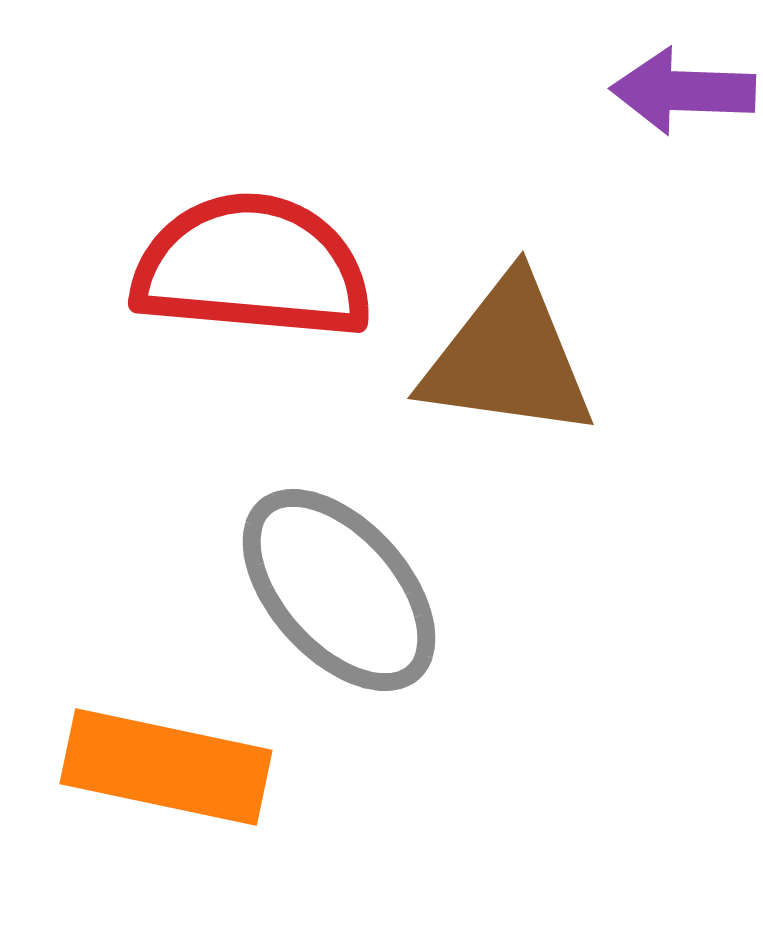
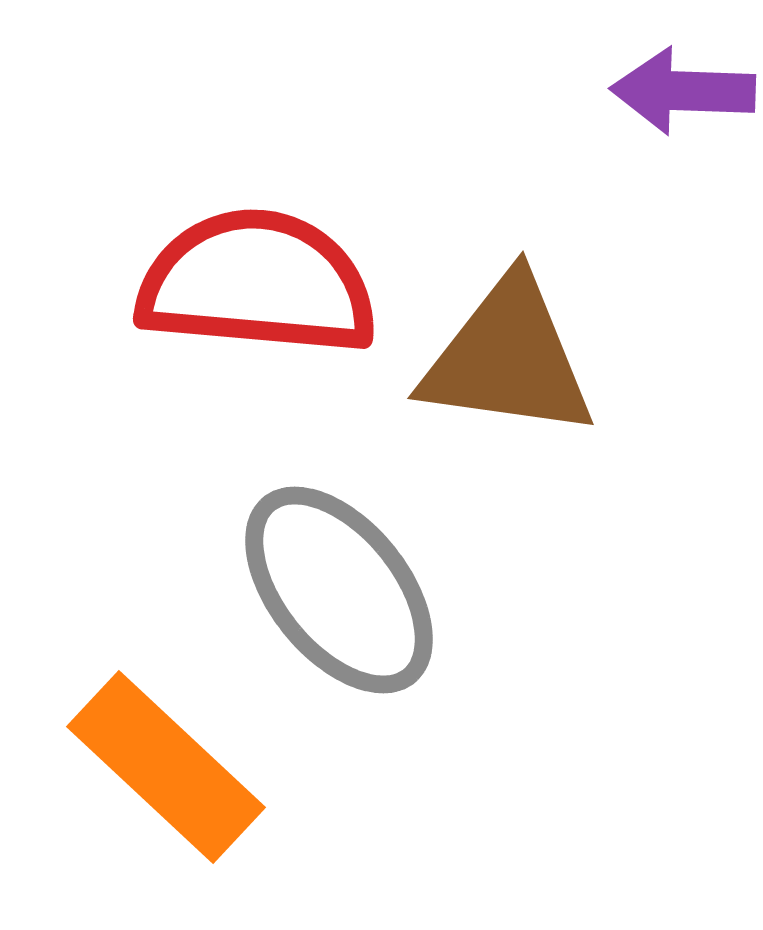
red semicircle: moved 5 px right, 16 px down
gray ellipse: rotated 3 degrees clockwise
orange rectangle: rotated 31 degrees clockwise
